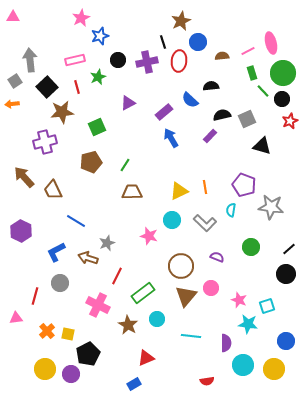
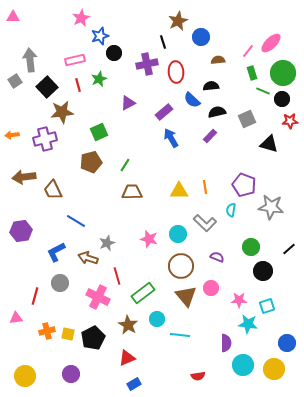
brown star at (181, 21): moved 3 px left
blue circle at (198, 42): moved 3 px right, 5 px up
pink ellipse at (271, 43): rotated 60 degrees clockwise
pink line at (248, 51): rotated 24 degrees counterclockwise
brown semicircle at (222, 56): moved 4 px left, 4 px down
black circle at (118, 60): moved 4 px left, 7 px up
red ellipse at (179, 61): moved 3 px left, 11 px down; rotated 10 degrees counterclockwise
purple cross at (147, 62): moved 2 px down
green star at (98, 77): moved 1 px right, 2 px down
red line at (77, 87): moved 1 px right, 2 px up
green line at (263, 91): rotated 24 degrees counterclockwise
blue semicircle at (190, 100): moved 2 px right
orange arrow at (12, 104): moved 31 px down
black semicircle at (222, 115): moved 5 px left, 3 px up
red star at (290, 121): rotated 21 degrees clockwise
green square at (97, 127): moved 2 px right, 5 px down
purple cross at (45, 142): moved 3 px up
black triangle at (262, 146): moved 7 px right, 2 px up
brown arrow at (24, 177): rotated 55 degrees counterclockwise
yellow triangle at (179, 191): rotated 24 degrees clockwise
cyan circle at (172, 220): moved 6 px right, 14 px down
purple hexagon at (21, 231): rotated 25 degrees clockwise
pink star at (149, 236): moved 3 px down
black circle at (286, 274): moved 23 px left, 3 px up
red line at (117, 276): rotated 42 degrees counterclockwise
brown triangle at (186, 296): rotated 20 degrees counterclockwise
pink star at (239, 300): rotated 21 degrees counterclockwise
pink cross at (98, 305): moved 8 px up
orange cross at (47, 331): rotated 28 degrees clockwise
cyan line at (191, 336): moved 11 px left, 1 px up
blue circle at (286, 341): moved 1 px right, 2 px down
black pentagon at (88, 354): moved 5 px right, 16 px up
red triangle at (146, 358): moved 19 px left
yellow circle at (45, 369): moved 20 px left, 7 px down
red semicircle at (207, 381): moved 9 px left, 5 px up
